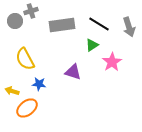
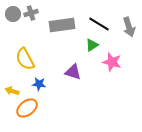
gray cross: moved 2 px down
gray circle: moved 2 px left, 7 px up
pink star: rotated 24 degrees counterclockwise
